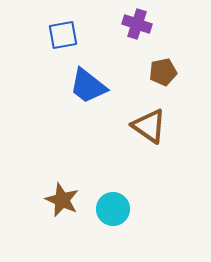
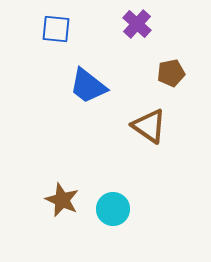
purple cross: rotated 24 degrees clockwise
blue square: moved 7 px left, 6 px up; rotated 16 degrees clockwise
brown pentagon: moved 8 px right, 1 px down
